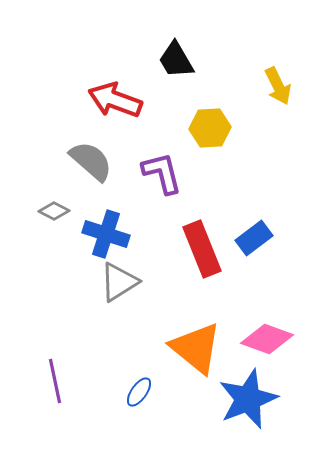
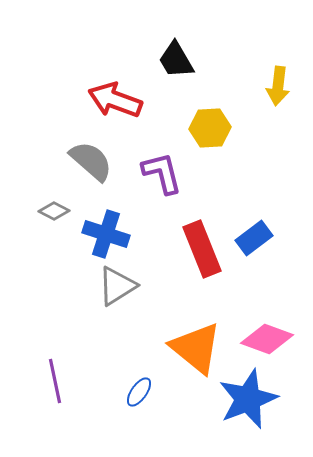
yellow arrow: rotated 33 degrees clockwise
gray triangle: moved 2 px left, 4 px down
